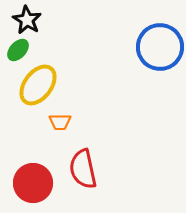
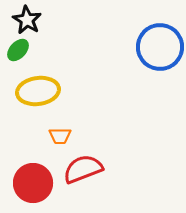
yellow ellipse: moved 6 px down; rotated 45 degrees clockwise
orange trapezoid: moved 14 px down
red semicircle: rotated 81 degrees clockwise
